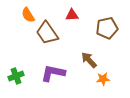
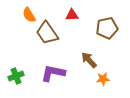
orange semicircle: moved 1 px right
